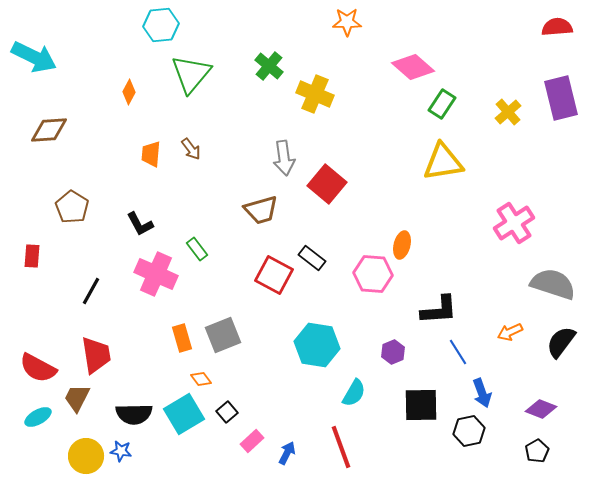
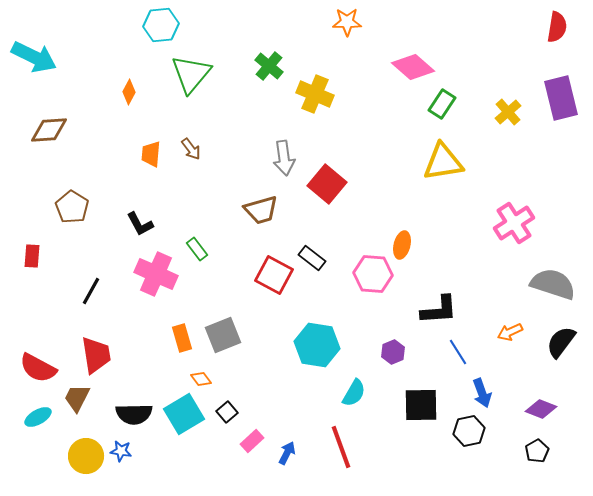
red semicircle at (557, 27): rotated 104 degrees clockwise
